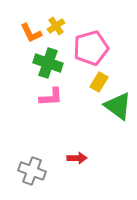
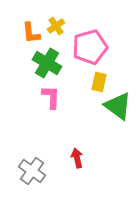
orange L-shape: rotated 20 degrees clockwise
pink pentagon: moved 1 px left, 1 px up
green cross: moved 1 px left; rotated 12 degrees clockwise
yellow rectangle: rotated 18 degrees counterclockwise
pink L-shape: rotated 85 degrees counterclockwise
red arrow: rotated 102 degrees counterclockwise
gray cross: rotated 16 degrees clockwise
